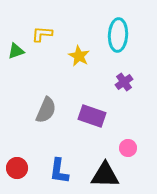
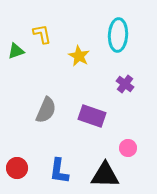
yellow L-shape: rotated 75 degrees clockwise
purple cross: moved 1 px right, 2 px down; rotated 18 degrees counterclockwise
